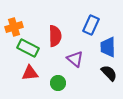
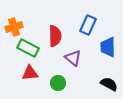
blue rectangle: moved 3 px left
purple triangle: moved 2 px left, 1 px up
black semicircle: moved 11 px down; rotated 18 degrees counterclockwise
